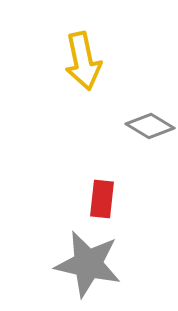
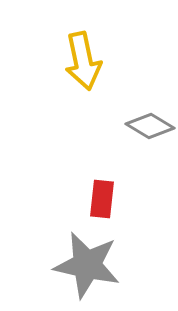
gray star: moved 1 px left, 1 px down
